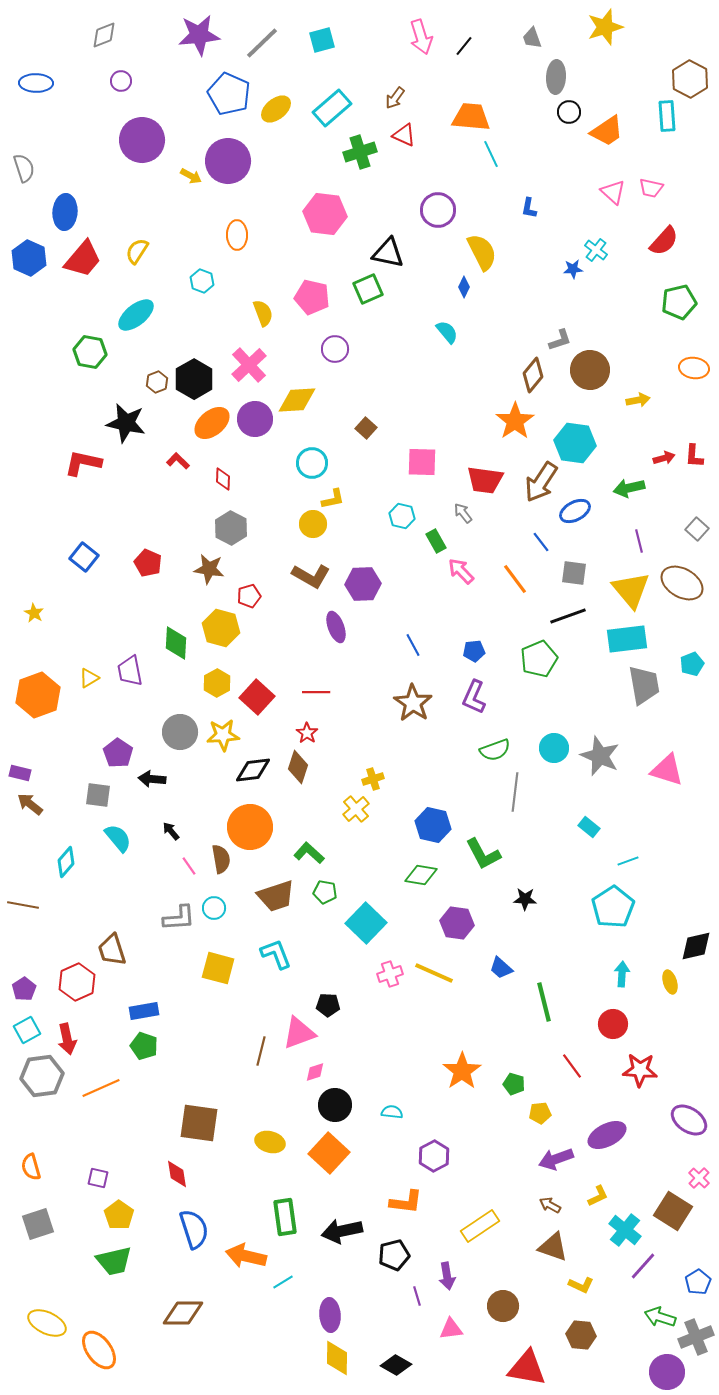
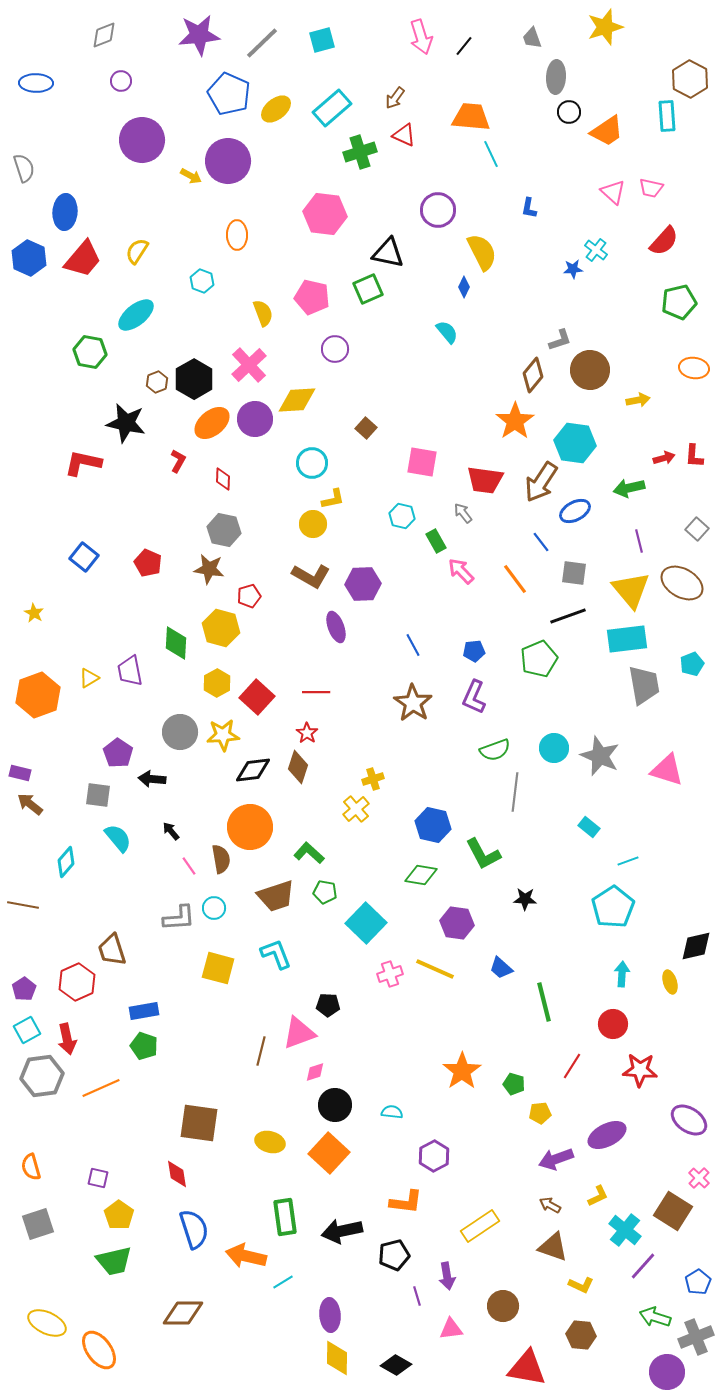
red L-shape at (178, 461): rotated 75 degrees clockwise
pink square at (422, 462): rotated 8 degrees clockwise
gray hexagon at (231, 528): moved 7 px left, 2 px down; rotated 16 degrees counterclockwise
yellow line at (434, 973): moved 1 px right, 4 px up
red line at (572, 1066): rotated 68 degrees clockwise
green arrow at (660, 1317): moved 5 px left
